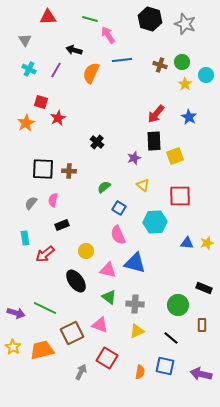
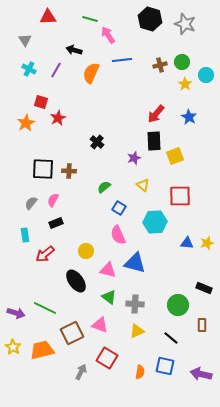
brown cross at (160, 65): rotated 32 degrees counterclockwise
pink semicircle at (53, 200): rotated 16 degrees clockwise
black rectangle at (62, 225): moved 6 px left, 2 px up
cyan rectangle at (25, 238): moved 3 px up
